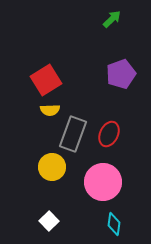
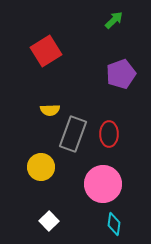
green arrow: moved 2 px right, 1 px down
red square: moved 29 px up
red ellipse: rotated 25 degrees counterclockwise
yellow circle: moved 11 px left
pink circle: moved 2 px down
